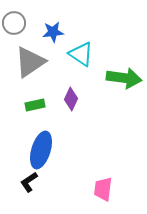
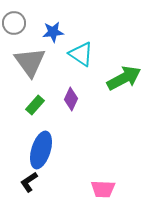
gray triangle: rotated 32 degrees counterclockwise
green arrow: rotated 36 degrees counterclockwise
green rectangle: rotated 36 degrees counterclockwise
pink trapezoid: rotated 95 degrees counterclockwise
